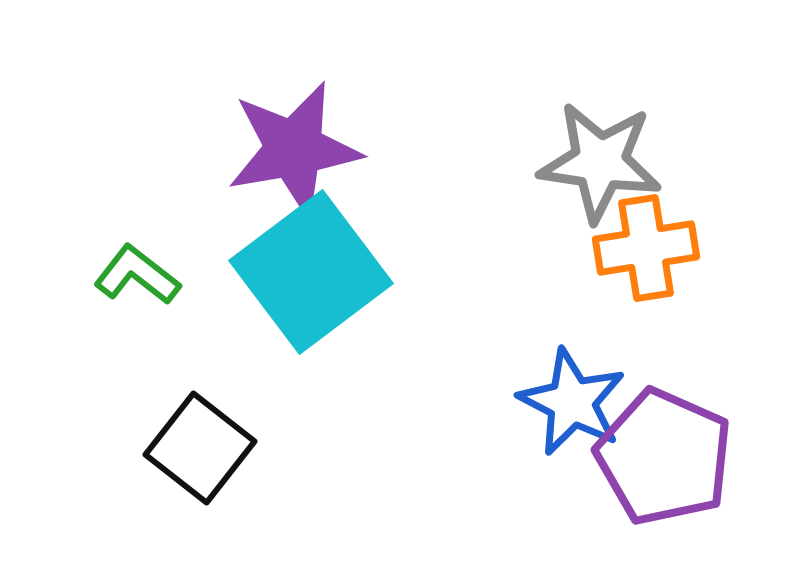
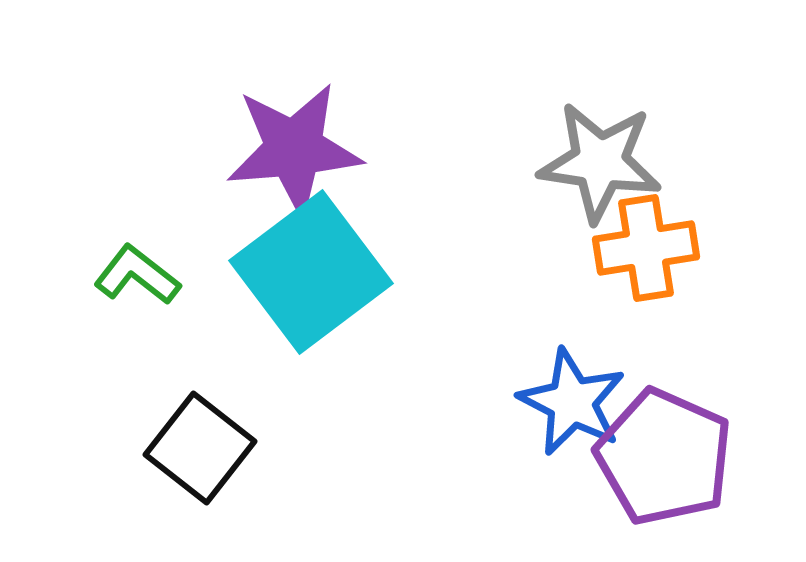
purple star: rotated 5 degrees clockwise
